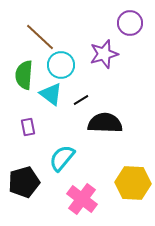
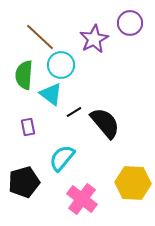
purple star: moved 10 px left, 15 px up; rotated 12 degrees counterclockwise
black line: moved 7 px left, 12 px down
black semicircle: rotated 48 degrees clockwise
